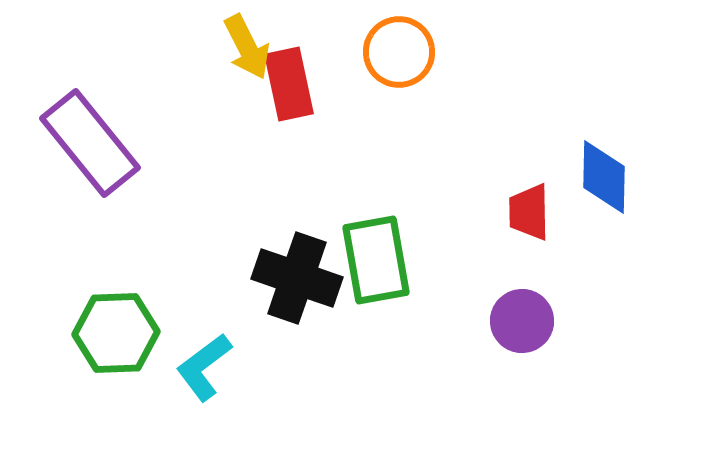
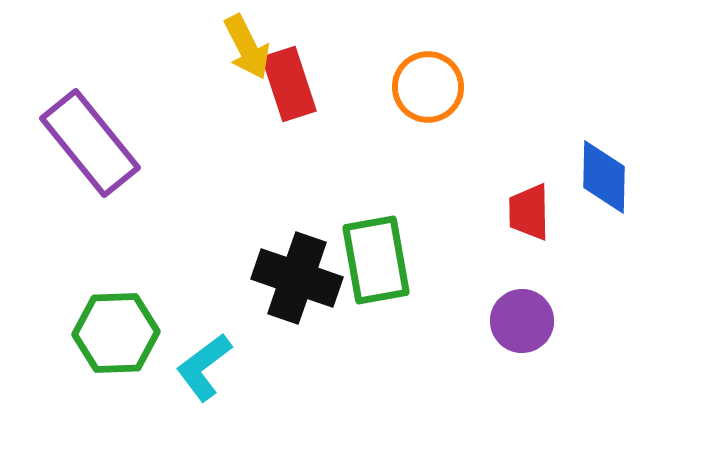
orange circle: moved 29 px right, 35 px down
red rectangle: rotated 6 degrees counterclockwise
